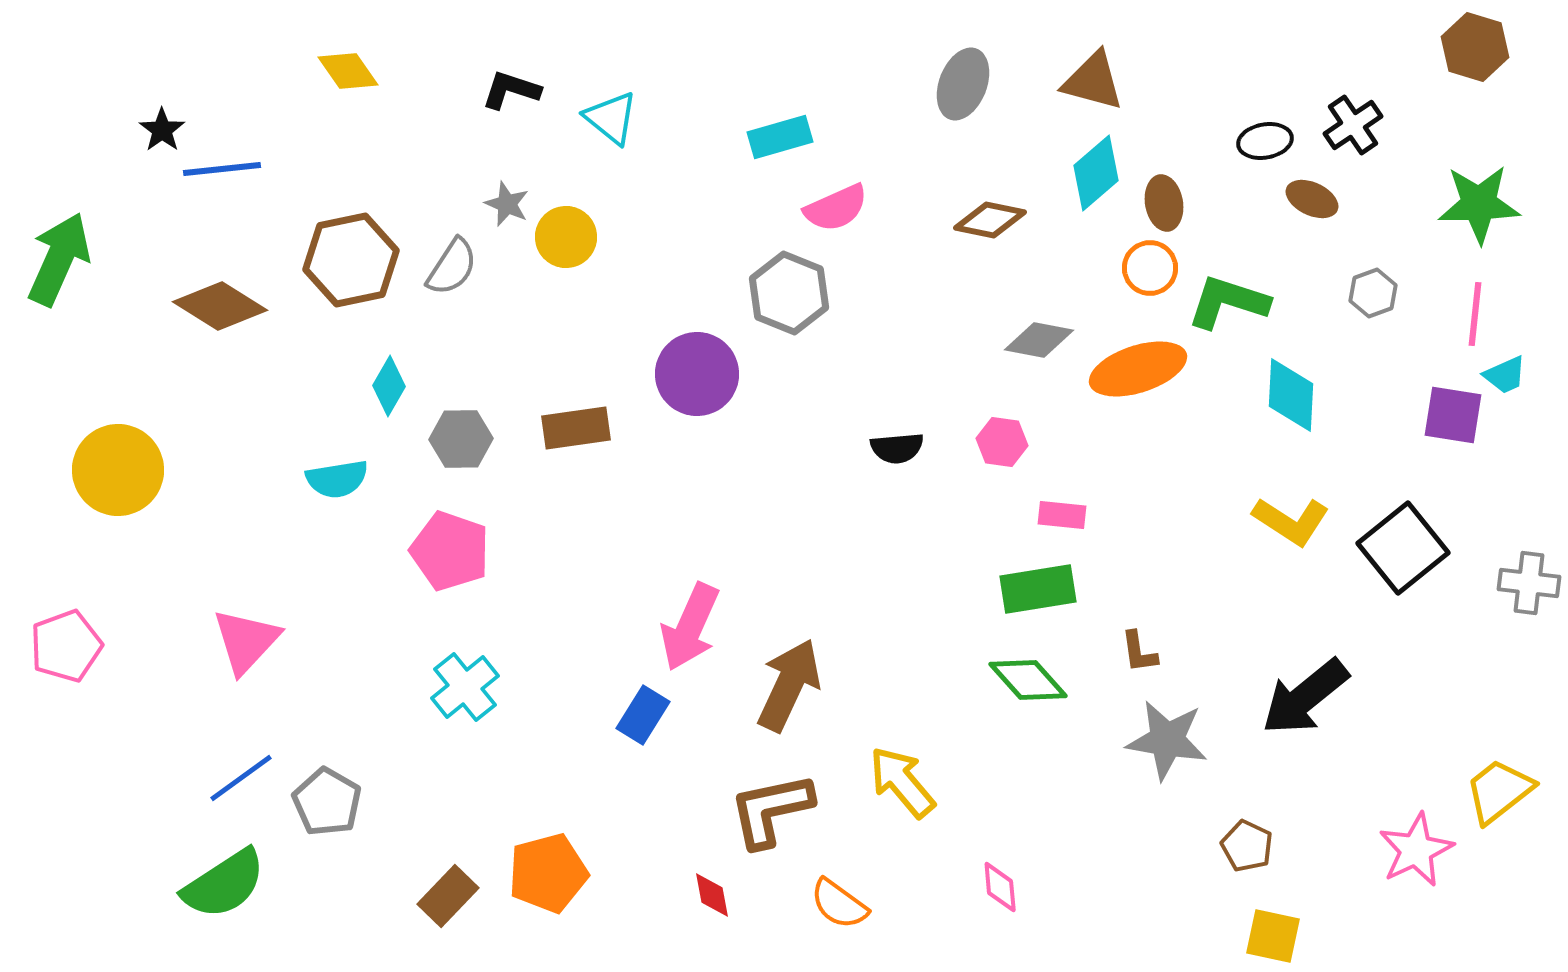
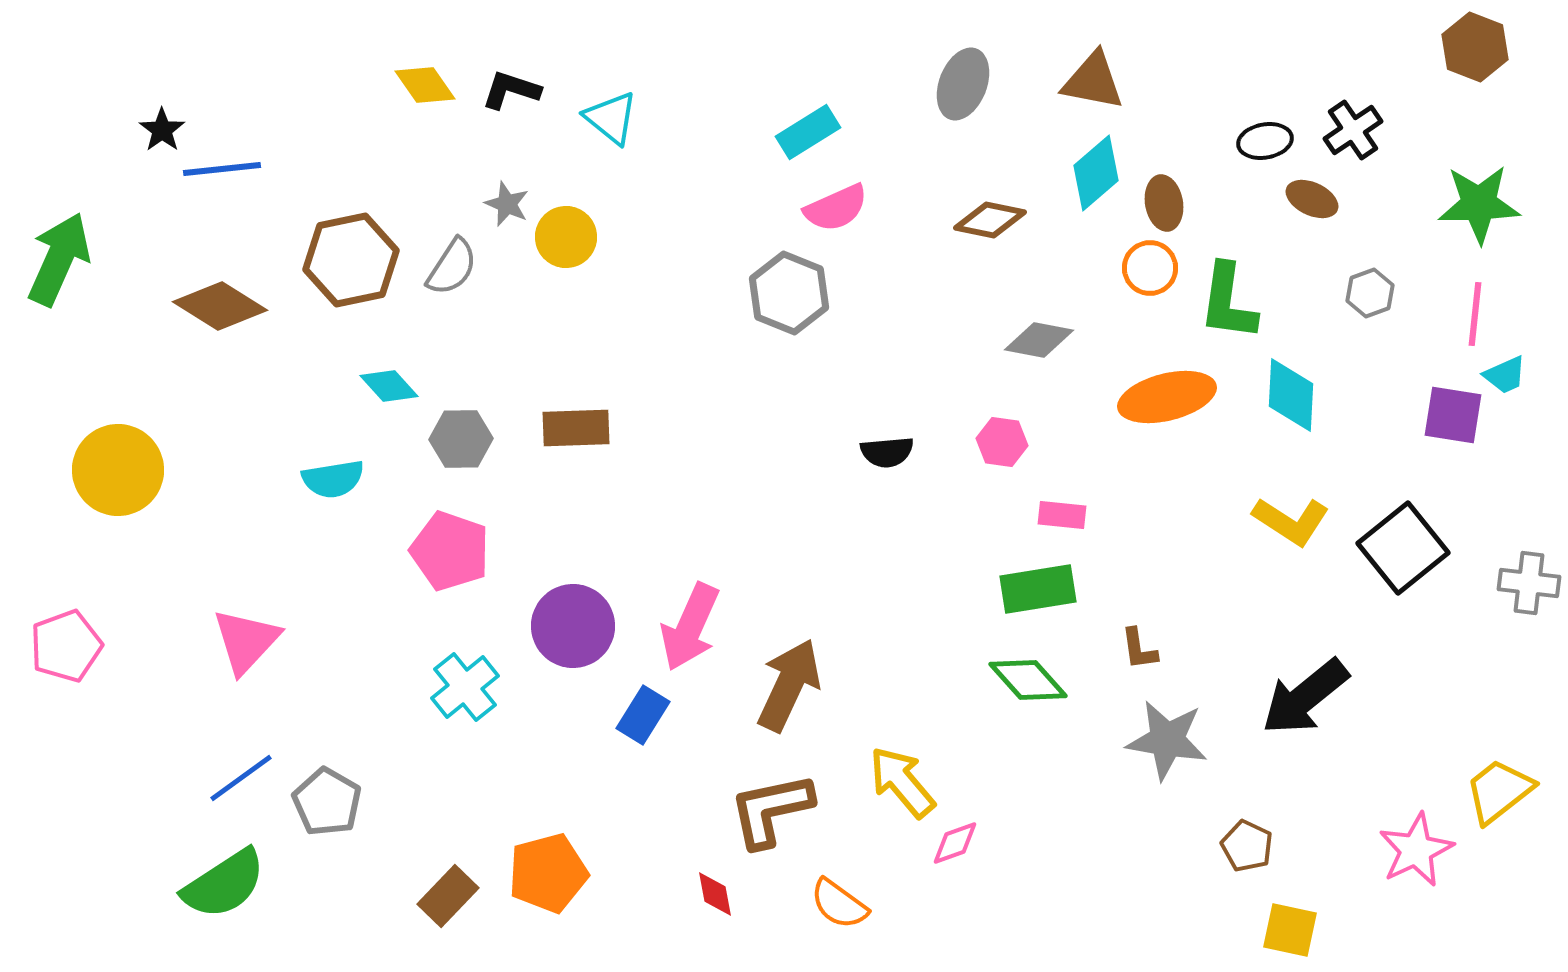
brown hexagon at (1475, 47): rotated 4 degrees clockwise
yellow diamond at (348, 71): moved 77 px right, 14 px down
brown triangle at (1093, 81): rotated 4 degrees counterclockwise
black cross at (1353, 125): moved 5 px down
cyan rectangle at (780, 137): moved 28 px right, 5 px up; rotated 16 degrees counterclockwise
gray hexagon at (1373, 293): moved 3 px left
green L-shape at (1228, 302): rotated 100 degrees counterclockwise
orange ellipse at (1138, 369): moved 29 px right, 28 px down; rotated 4 degrees clockwise
purple circle at (697, 374): moved 124 px left, 252 px down
cyan diamond at (389, 386): rotated 72 degrees counterclockwise
brown rectangle at (576, 428): rotated 6 degrees clockwise
black semicircle at (897, 448): moved 10 px left, 4 px down
cyan semicircle at (337, 479): moved 4 px left
brown L-shape at (1139, 652): moved 3 px up
pink diamond at (1000, 887): moved 45 px left, 44 px up; rotated 76 degrees clockwise
red diamond at (712, 895): moved 3 px right, 1 px up
yellow square at (1273, 936): moved 17 px right, 6 px up
